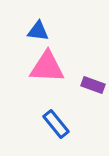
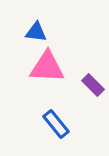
blue triangle: moved 2 px left, 1 px down
purple rectangle: rotated 25 degrees clockwise
